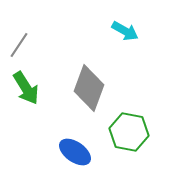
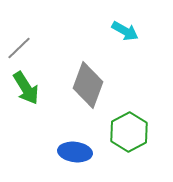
gray line: moved 3 px down; rotated 12 degrees clockwise
gray diamond: moved 1 px left, 3 px up
green hexagon: rotated 21 degrees clockwise
blue ellipse: rotated 28 degrees counterclockwise
